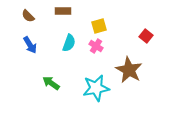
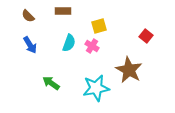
pink cross: moved 4 px left
